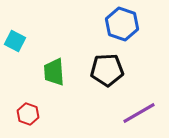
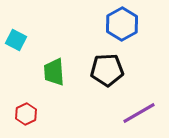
blue hexagon: rotated 12 degrees clockwise
cyan square: moved 1 px right, 1 px up
red hexagon: moved 2 px left; rotated 15 degrees clockwise
